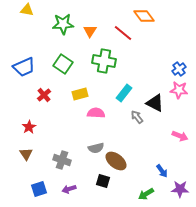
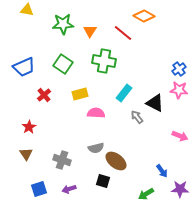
orange diamond: rotated 25 degrees counterclockwise
